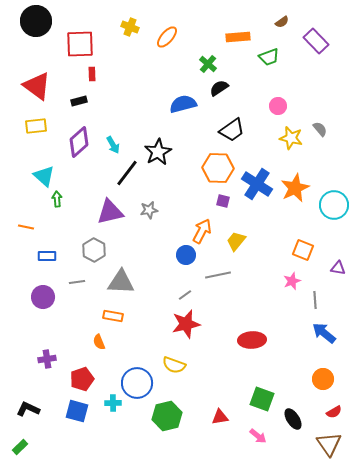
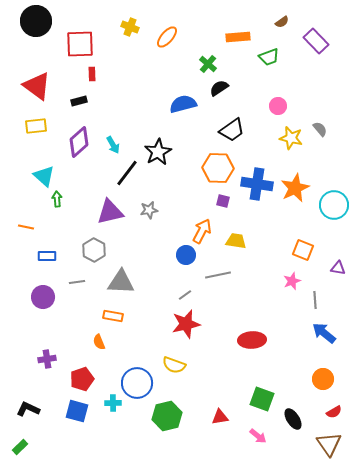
blue cross at (257, 184): rotated 24 degrees counterclockwise
yellow trapezoid at (236, 241): rotated 60 degrees clockwise
